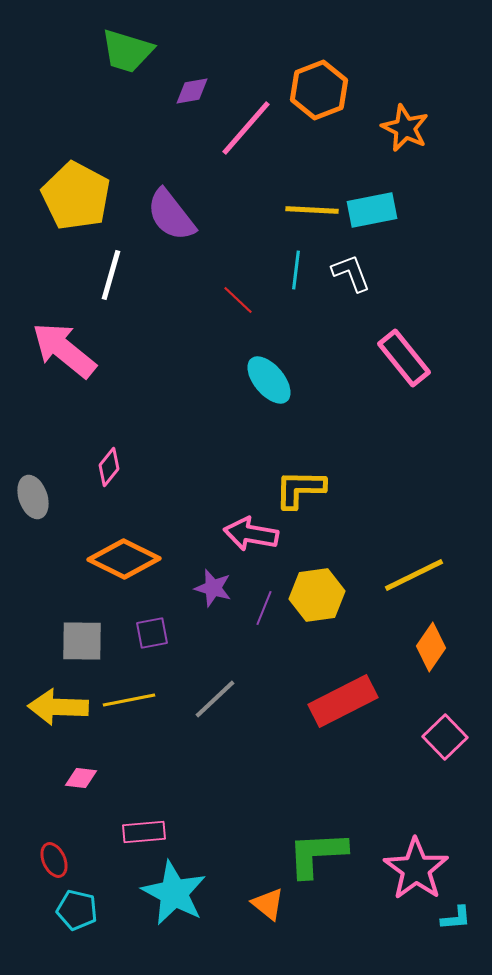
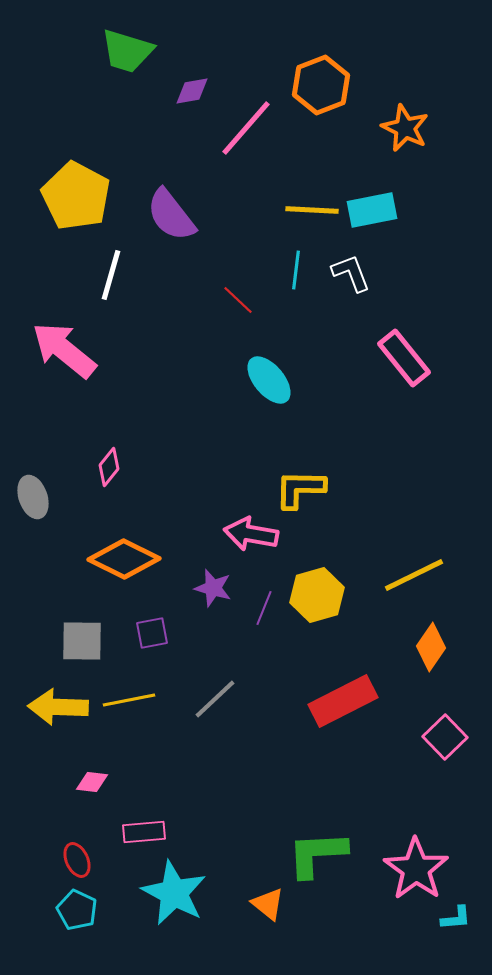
orange hexagon at (319, 90): moved 2 px right, 5 px up
yellow hexagon at (317, 595): rotated 8 degrees counterclockwise
pink diamond at (81, 778): moved 11 px right, 4 px down
red ellipse at (54, 860): moved 23 px right
cyan pentagon at (77, 910): rotated 12 degrees clockwise
